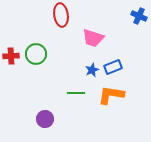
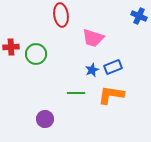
red cross: moved 9 px up
